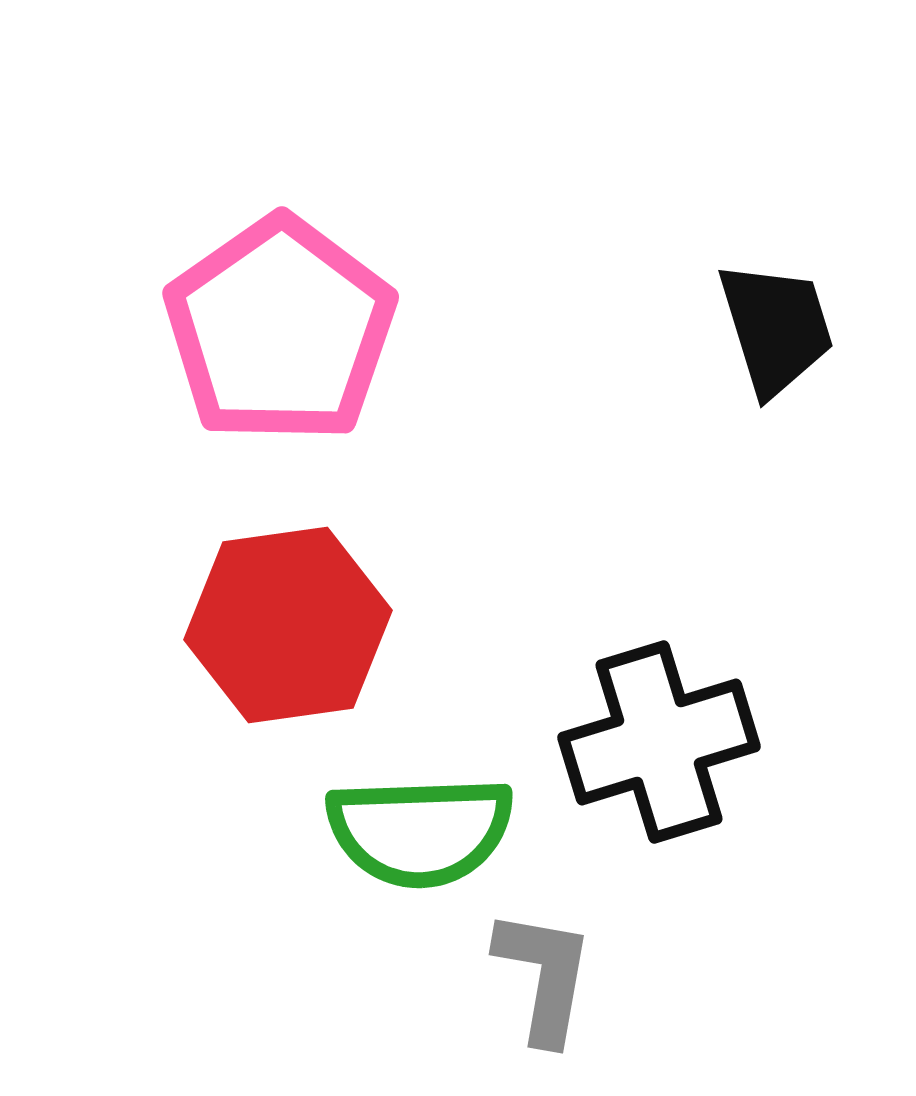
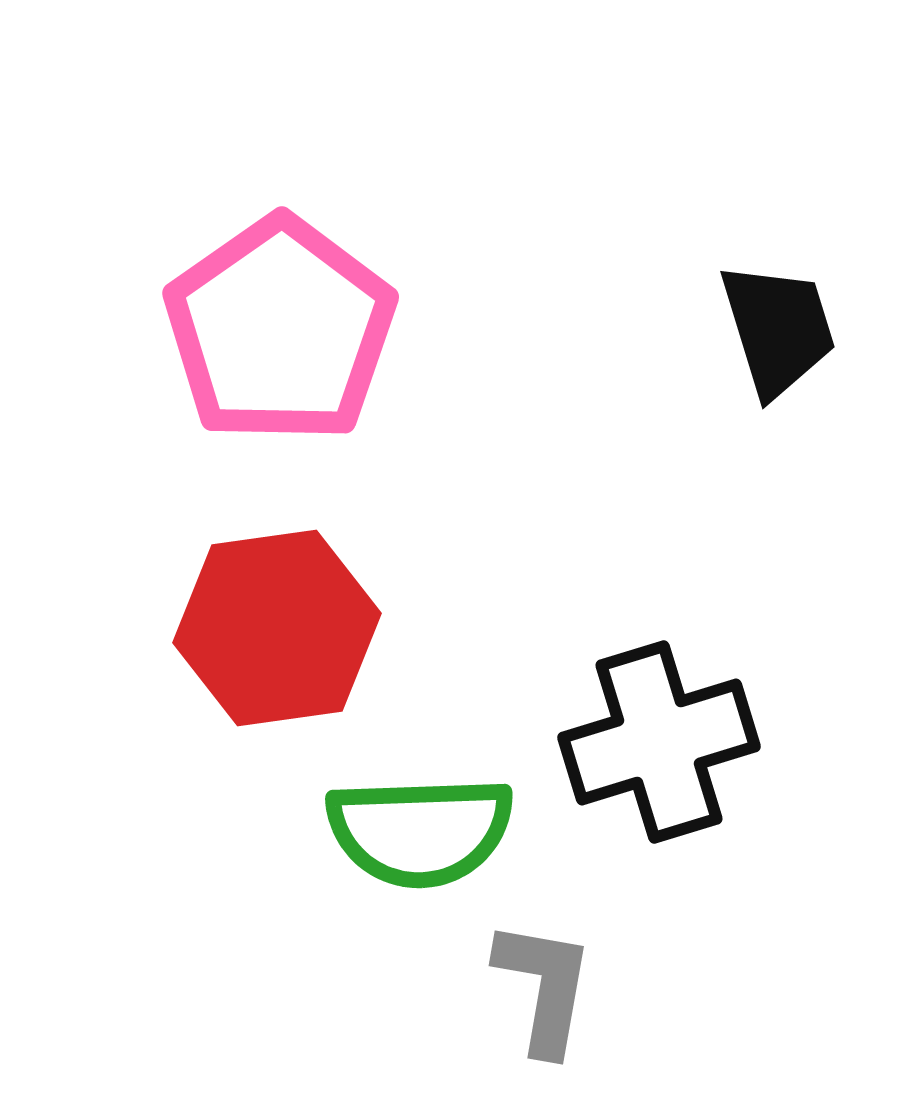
black trapezoid: moved 2 px right, 1 px down
red hexagon: moved 11 px left, 3 px down
gray L-shape: moved 11 px down
